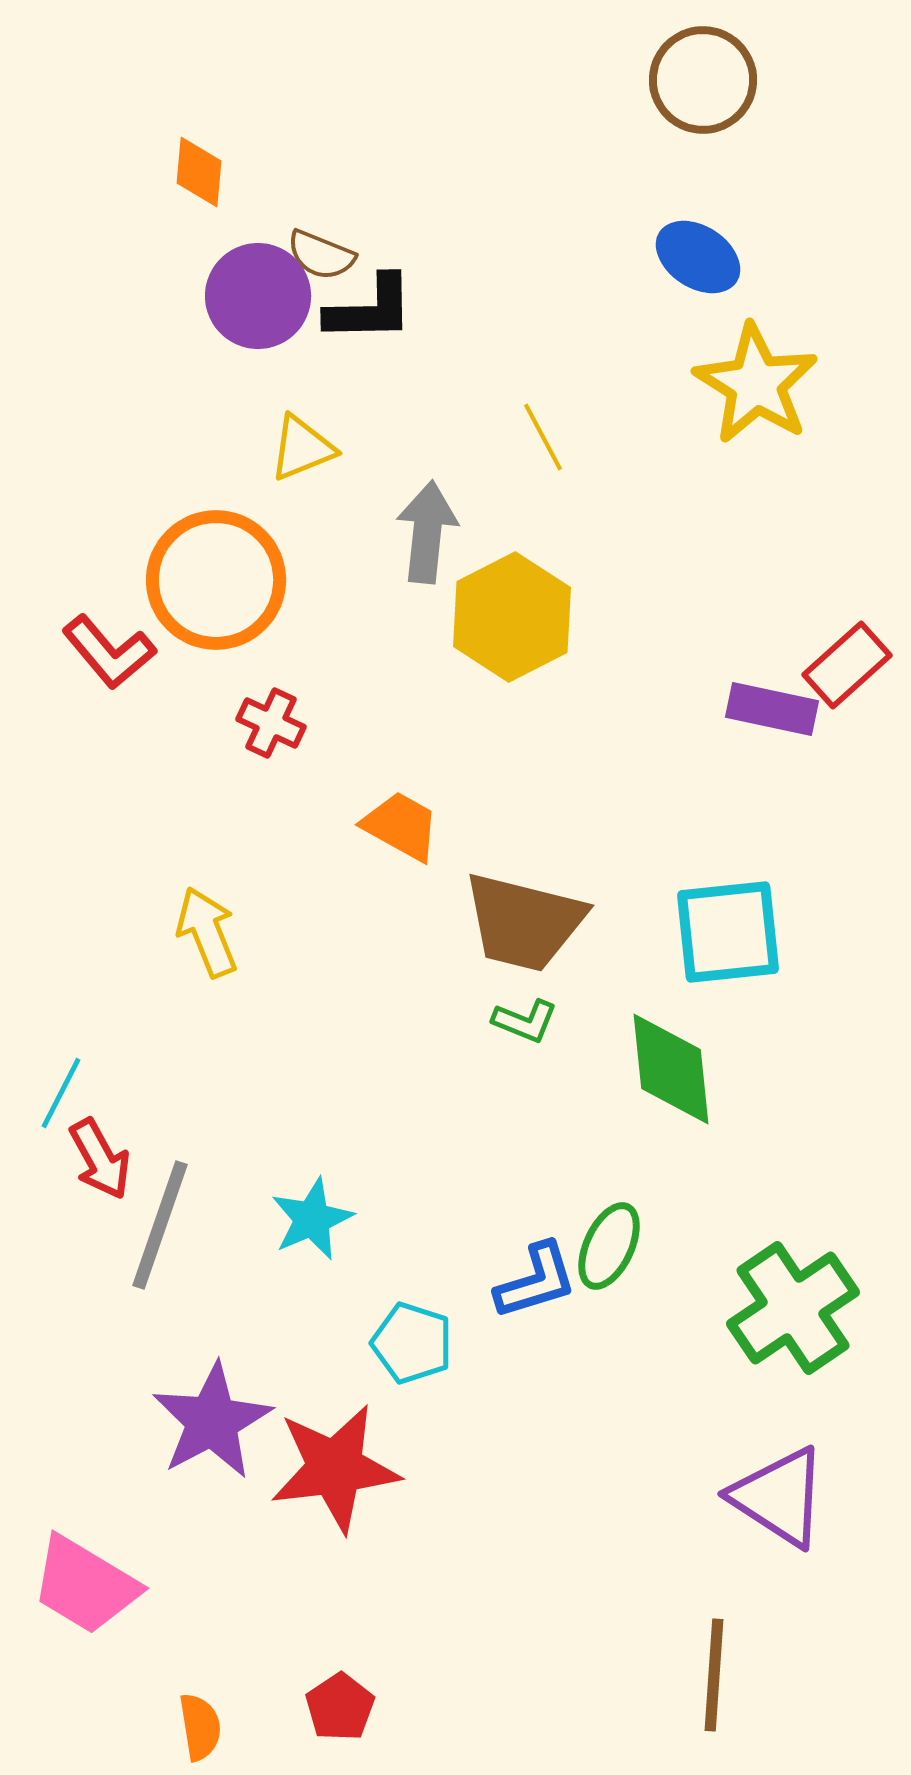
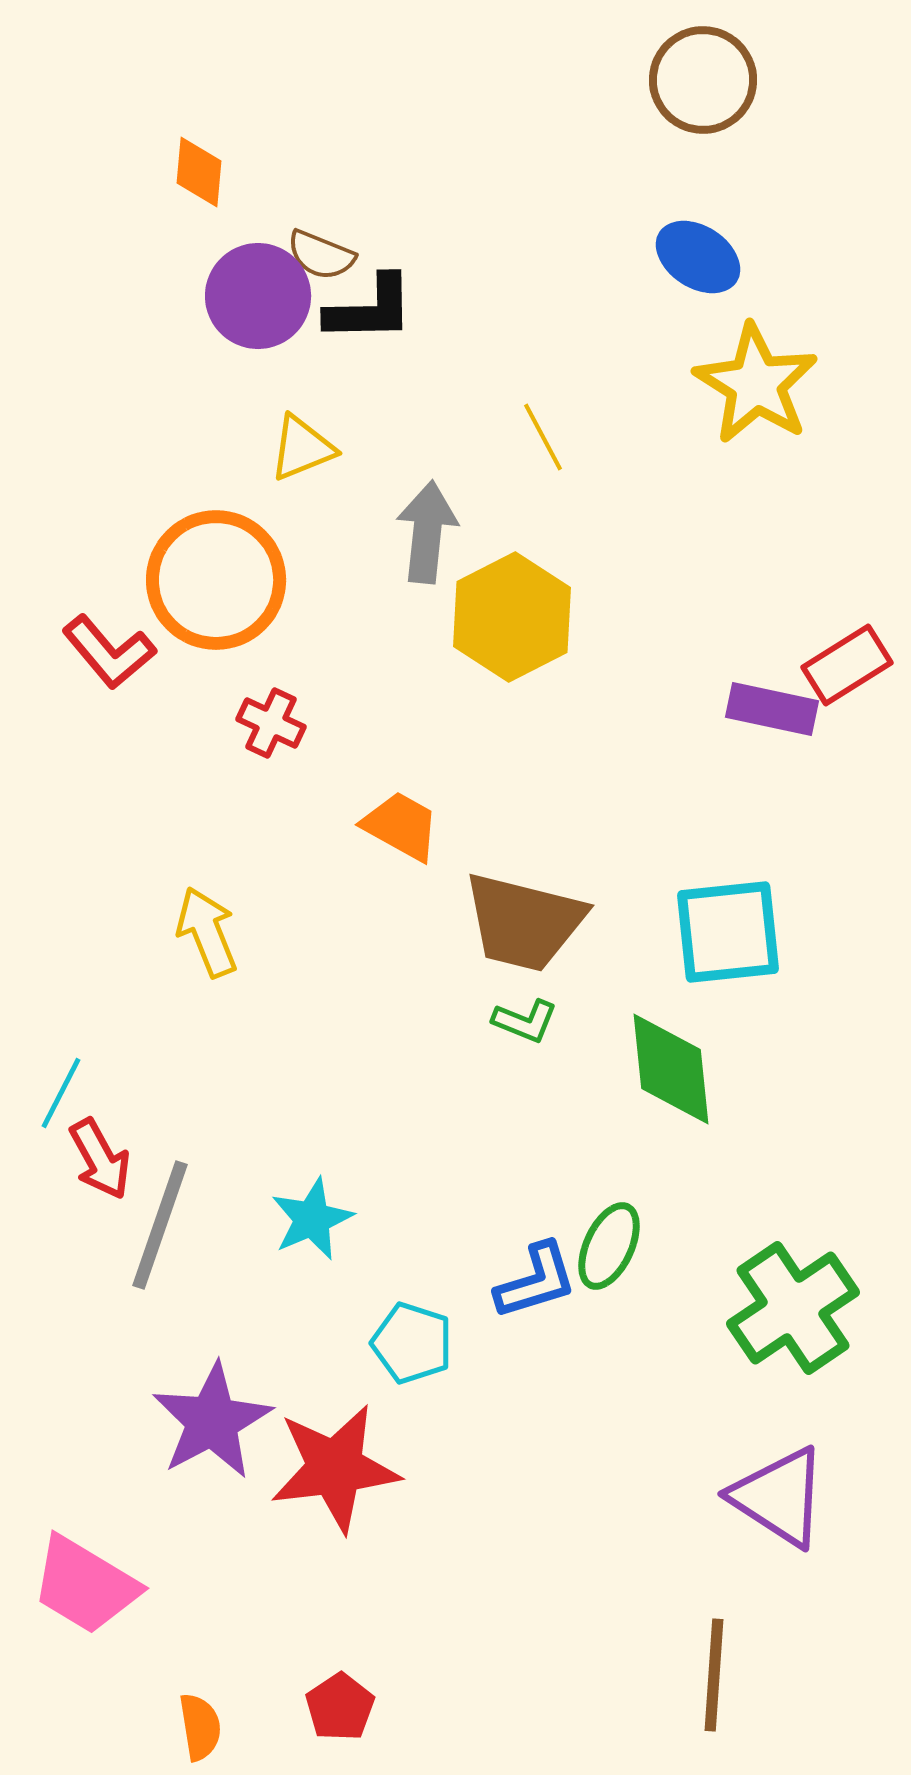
red rectangle: rotated 10 degrees clockwise
